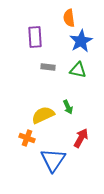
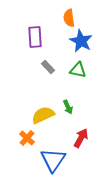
blue star: rotated 15 degrees counterclockwise
gray rectangle: rotated 40 degrees clockwise
orange cross: rotated 21 degrees clockwise
